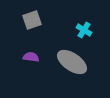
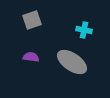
cyan cross: rotated 21 degrees counterclockwise
